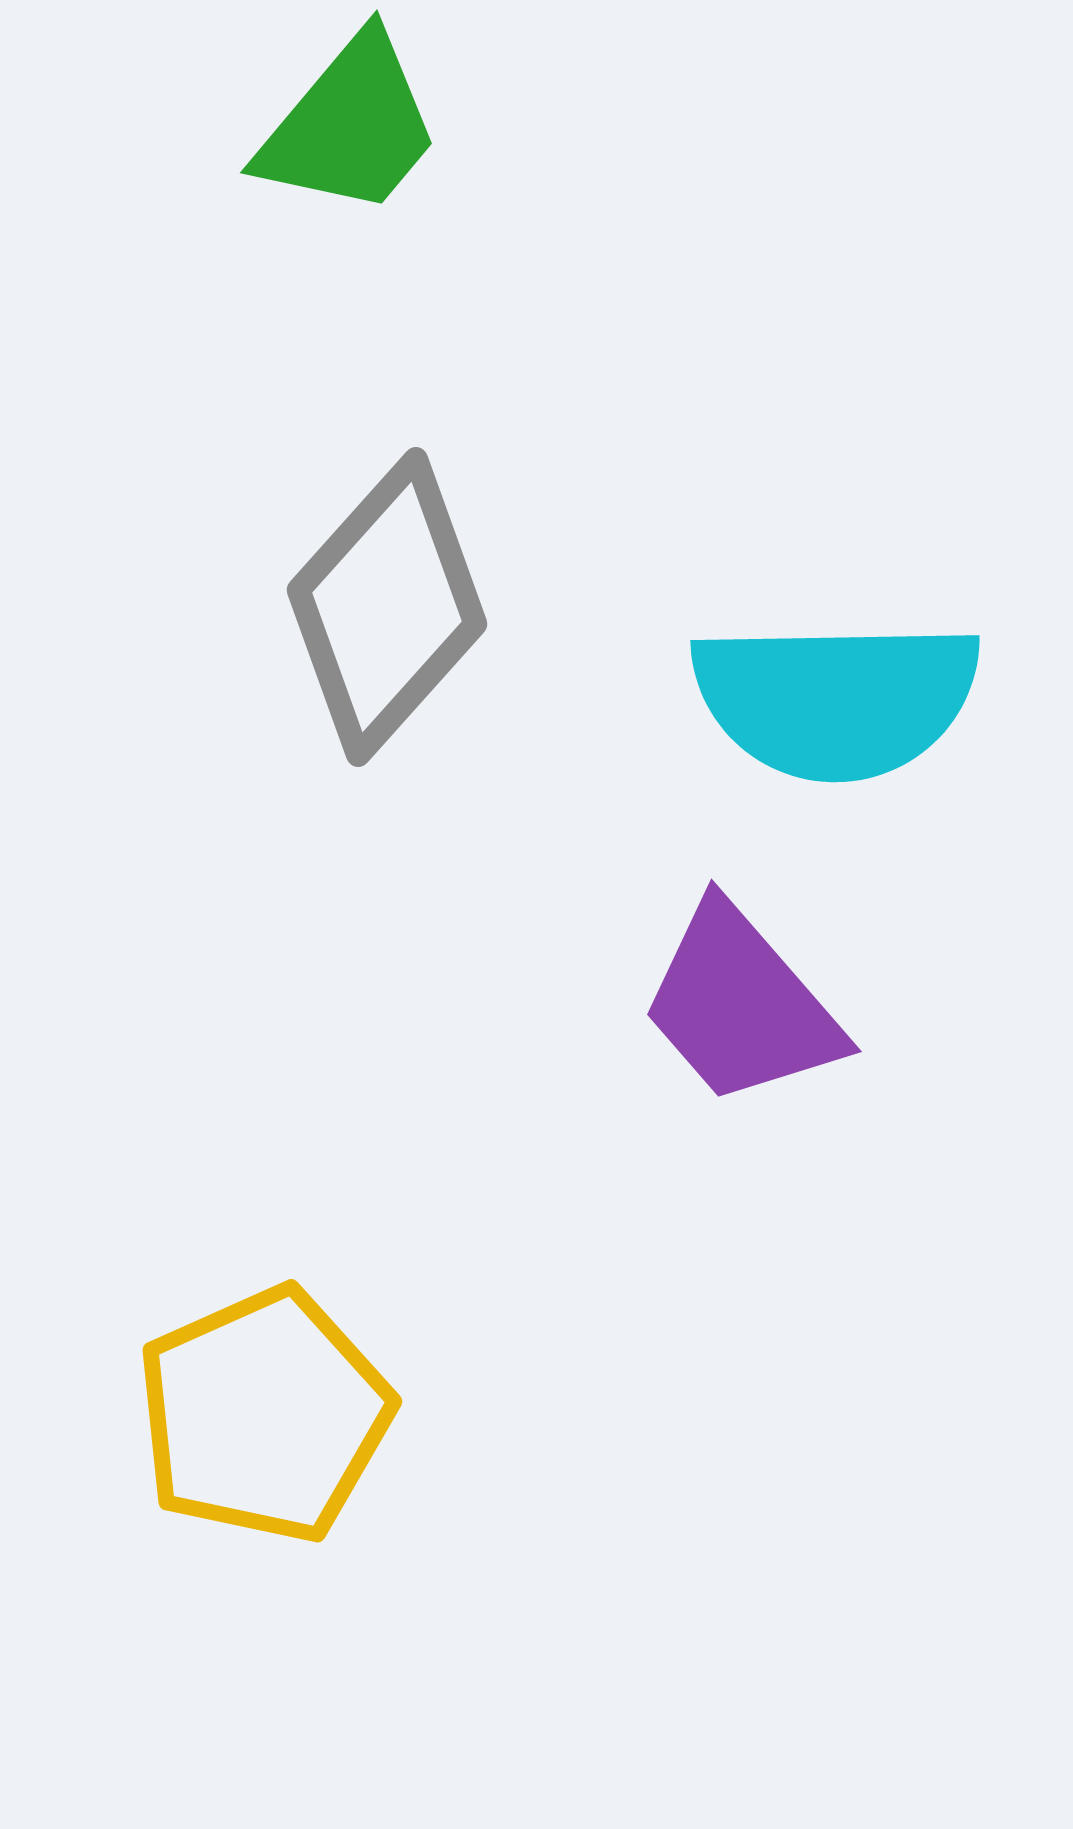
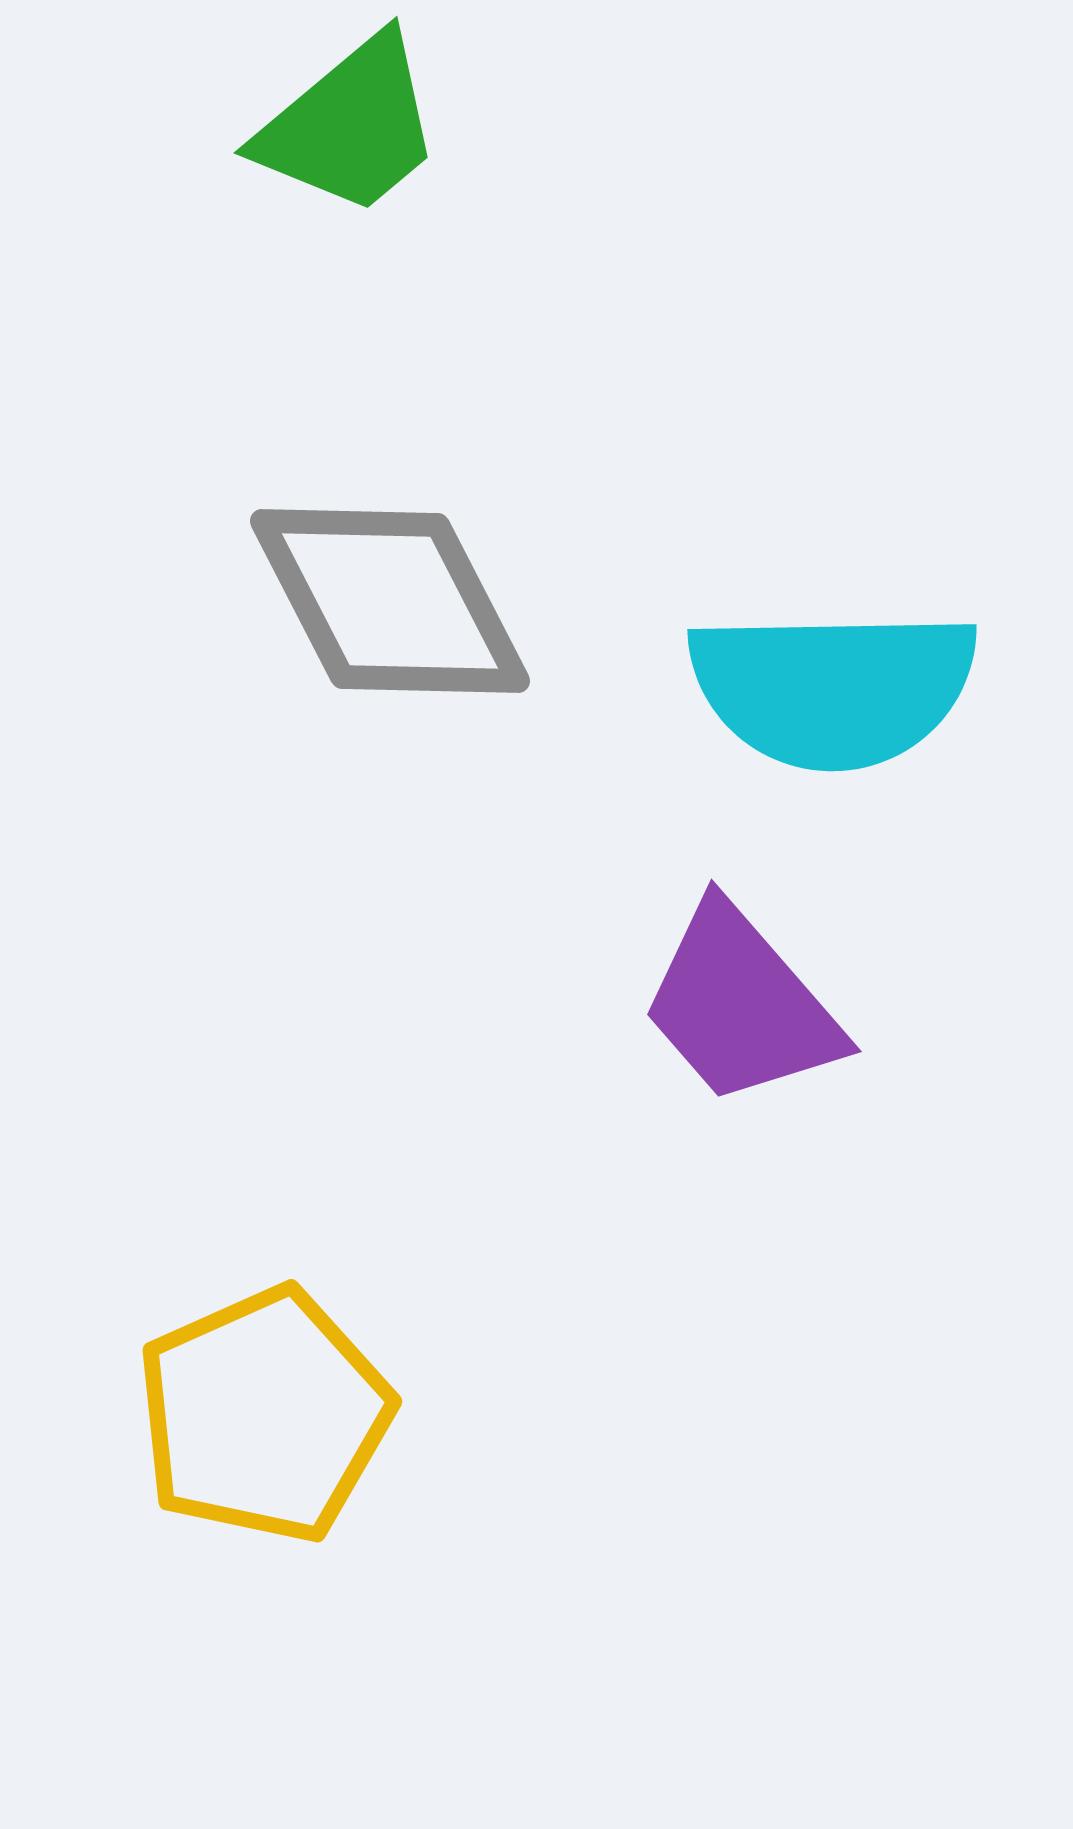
green trapezoid: rotated 10 degrees clockwise
gray diamond: moved 3 px right, 6 px up; rotated 69 degrees counterclockwise
cyan semicircle: moved 3 px left, 11 px up
